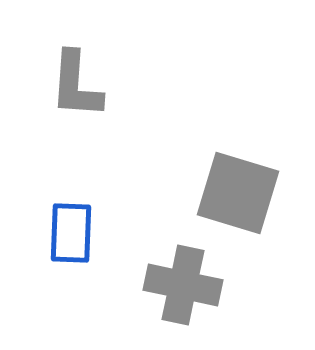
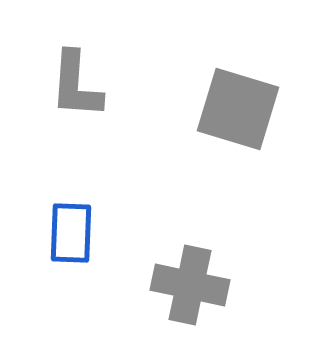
gray square: moved 84 px up
gray cross: moved 7 px right
